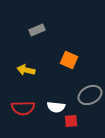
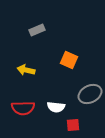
gray ellipse: moved 1 px up
red square: moved 2 px right, 4 px down
